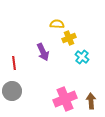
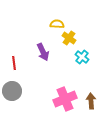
yellow cross: rotated 32 degrees counterclockwise
